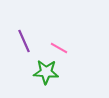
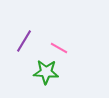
purple line: rotated 55 degrees clockwise
